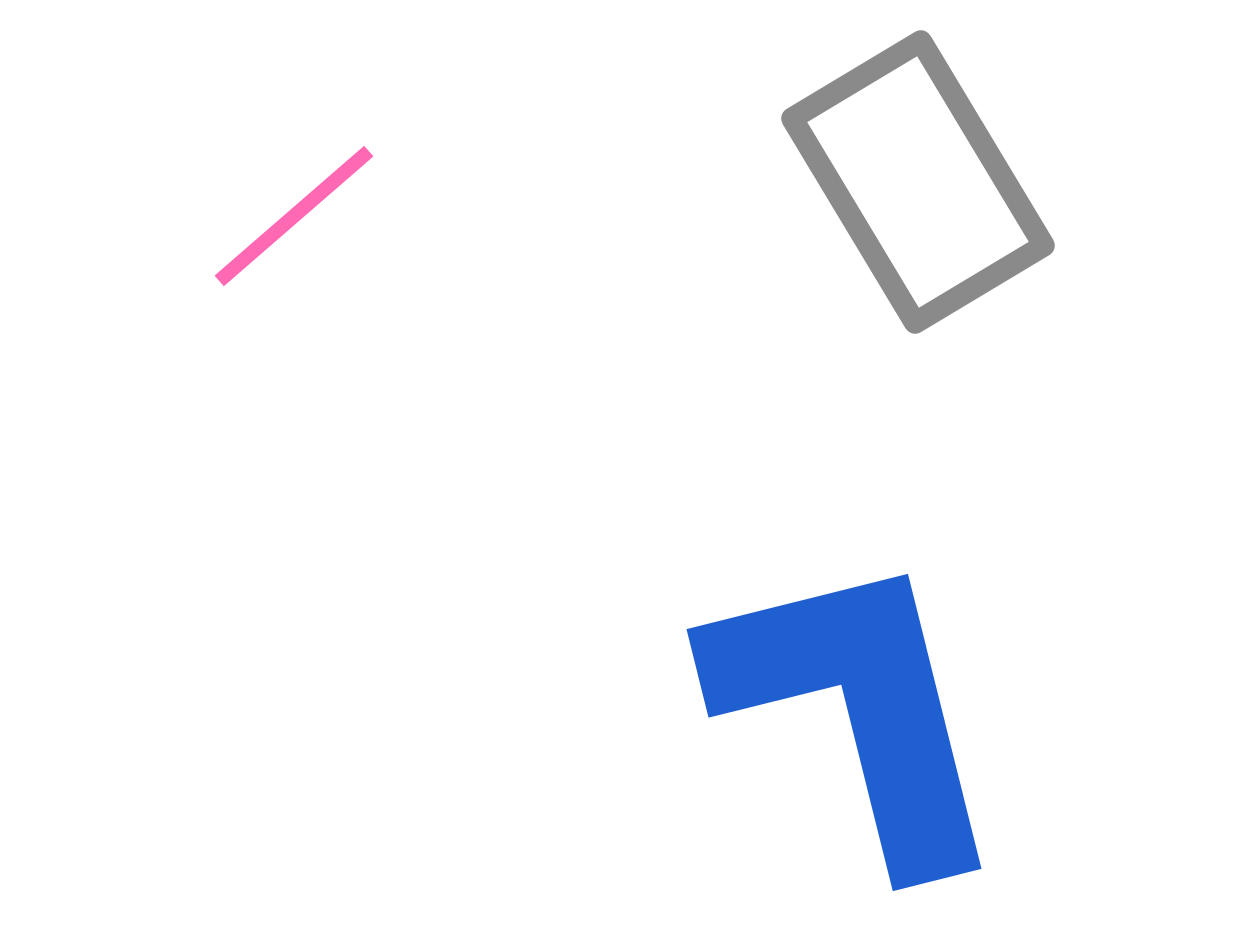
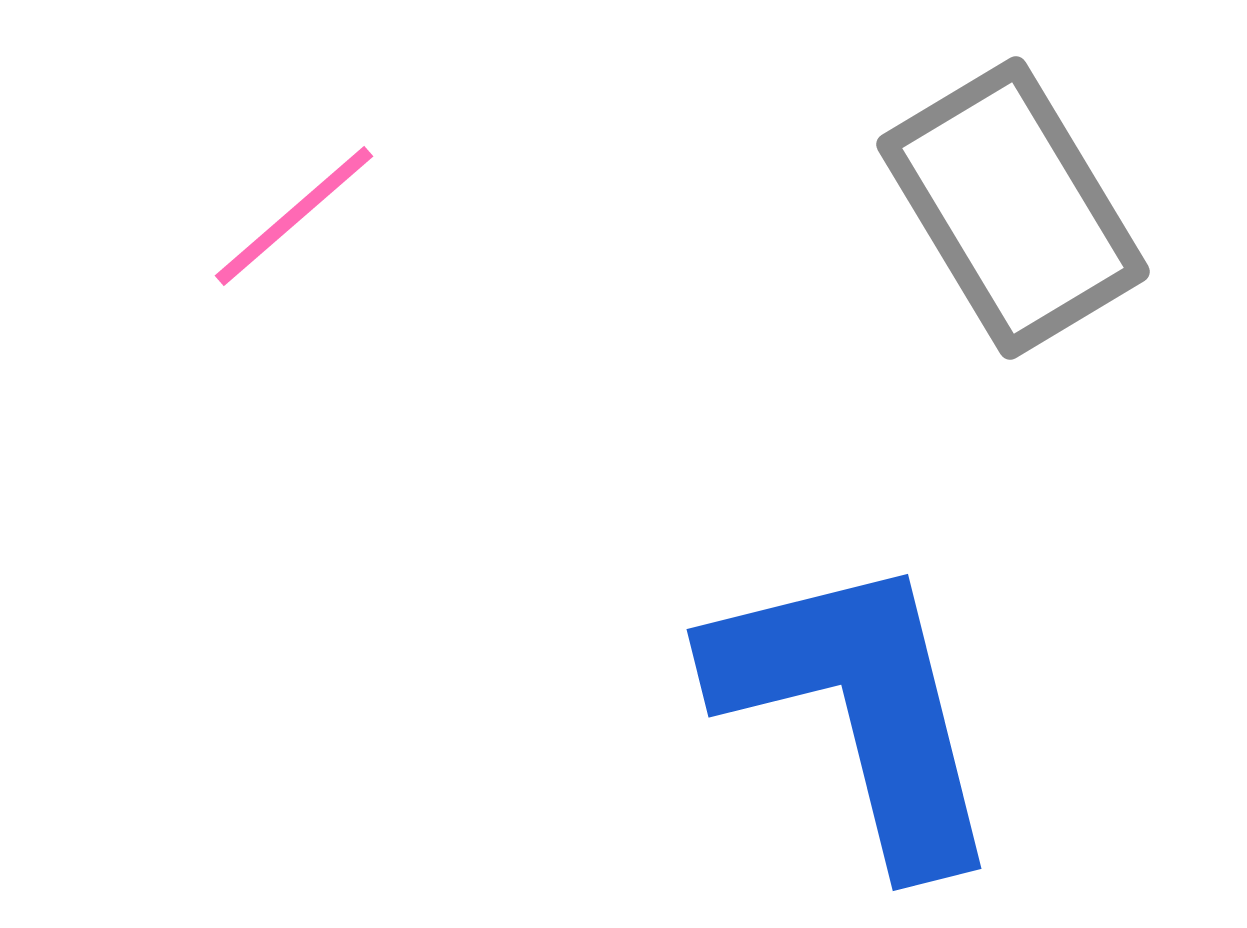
gray rectangle: moved 95 px right, 26 px down
